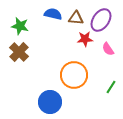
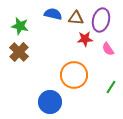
purple ellipse: rotated 20 degrees counterclockwise
